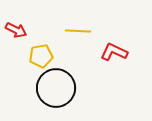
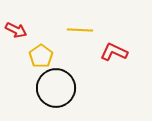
yellow line: moved 2 px right, 1 px up
yellow pentagon: rotated 25 degrees counterclockwise
